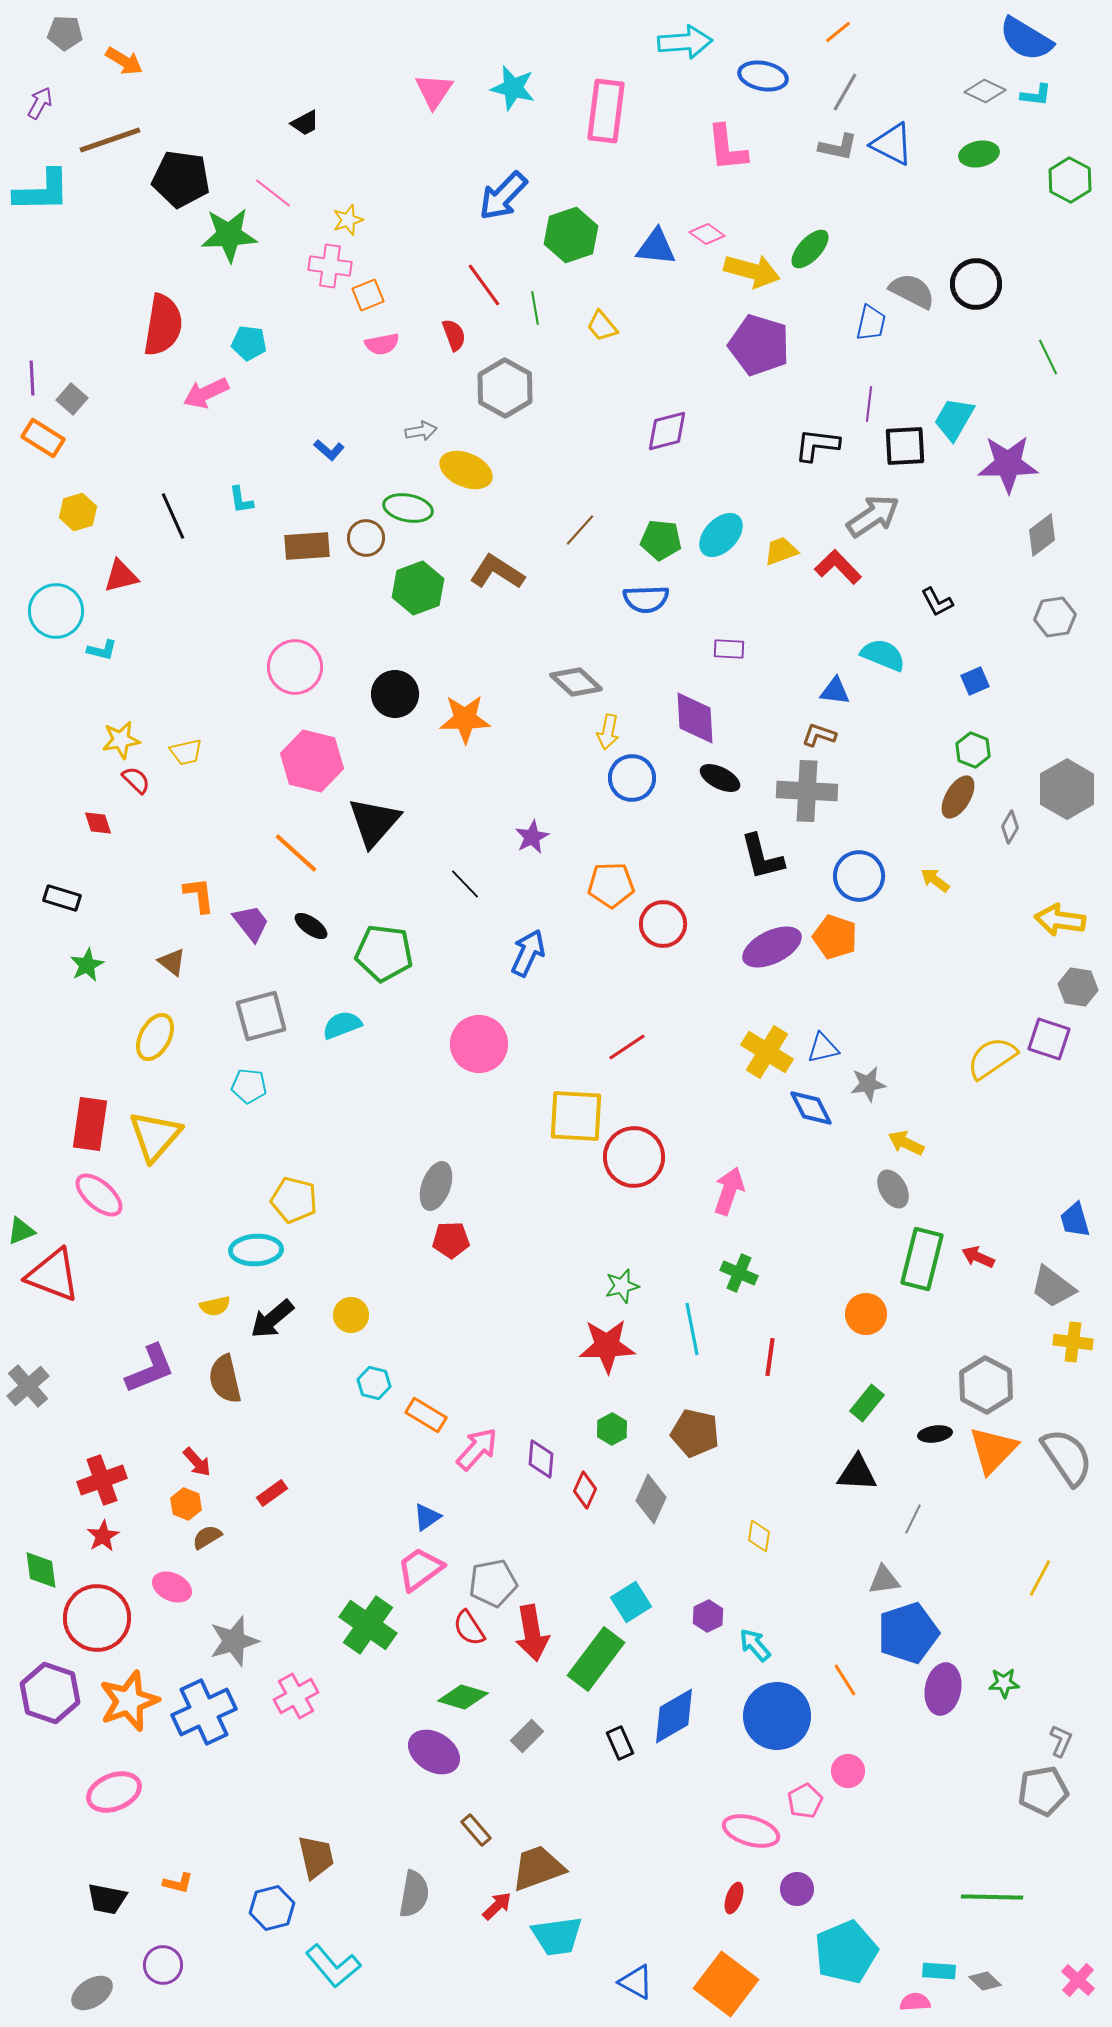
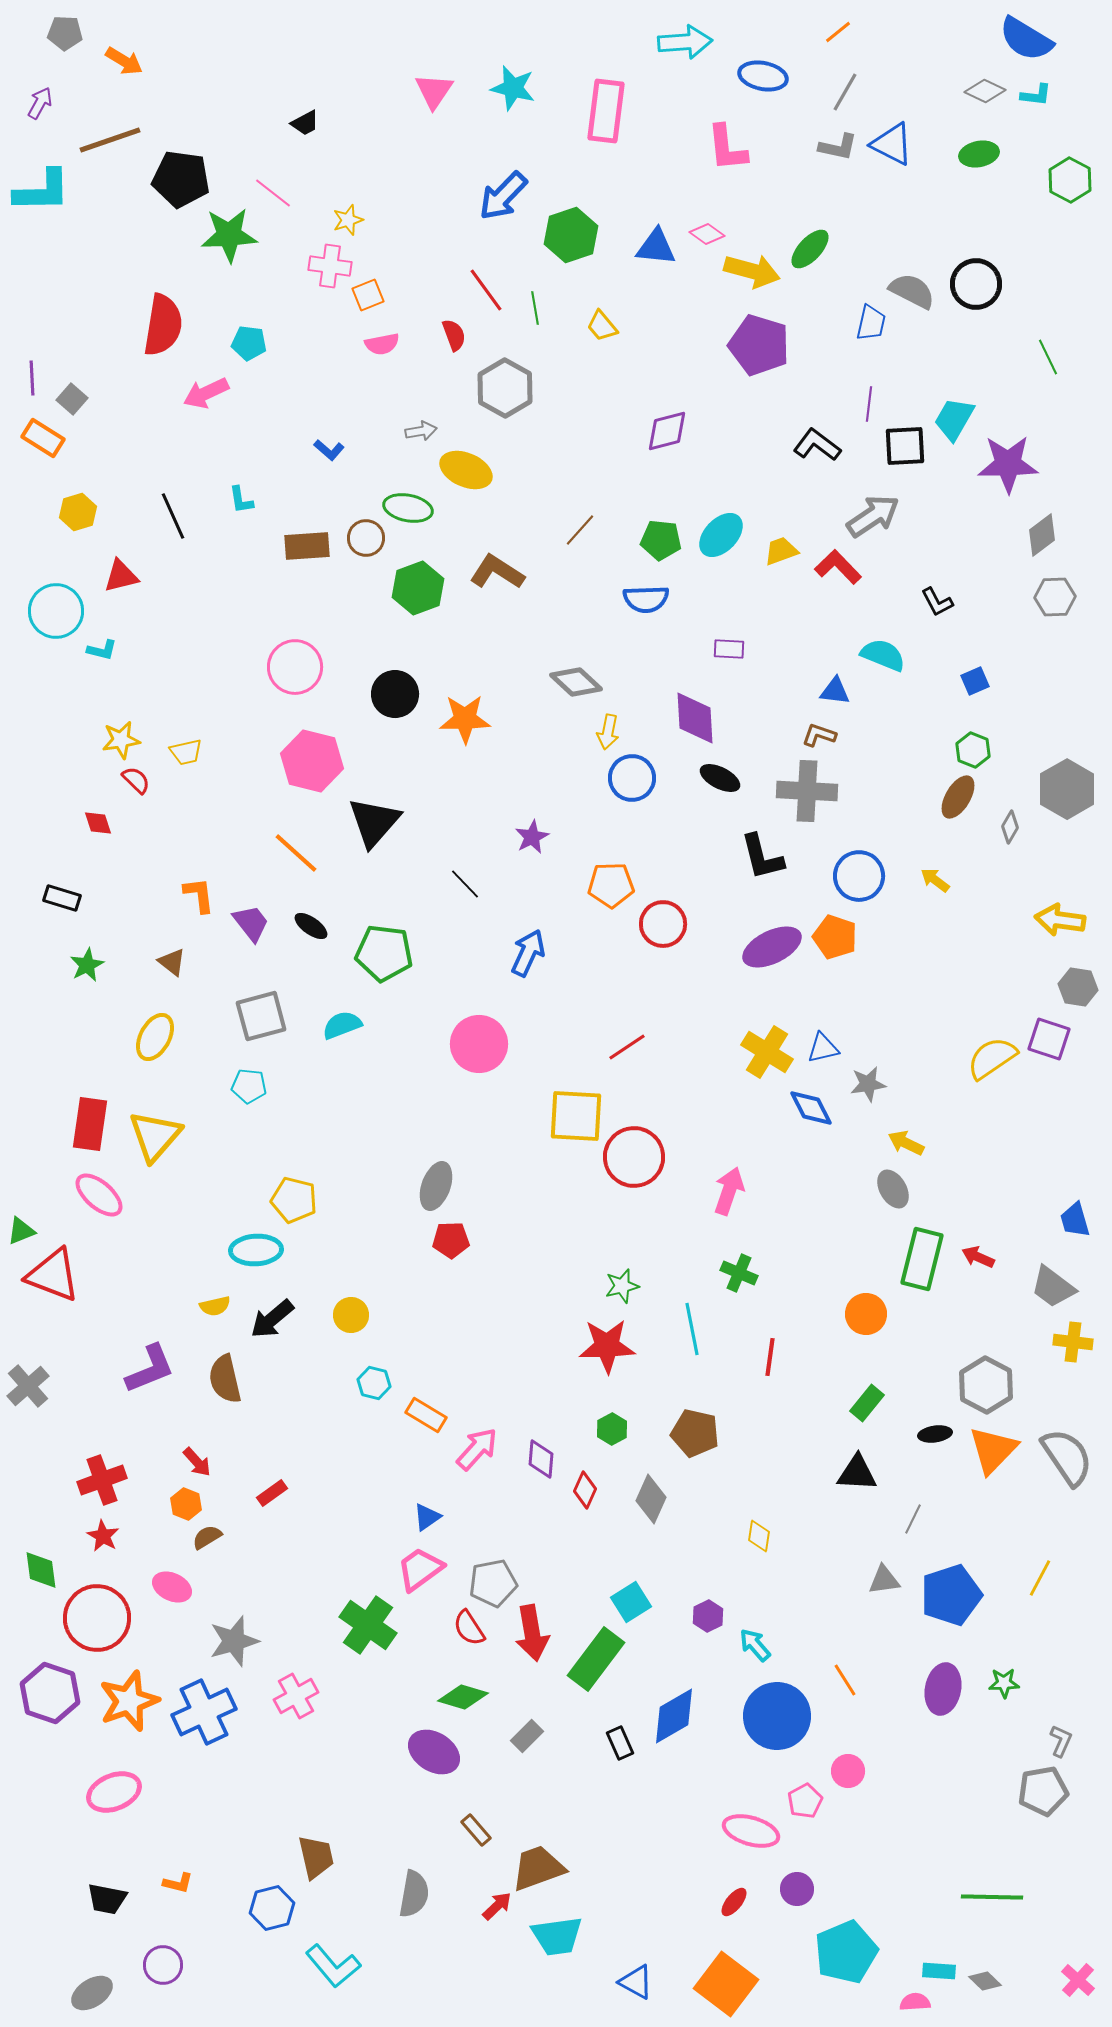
red line at (484, 285): moved 2 px right, 5 px down
black L-shape at (817, 445): rotated 30 degrees clockwise
gray hexagon at (1055, 617): moved 20 px up; rotated 6 degrees clockwise
red star at (103, 1536): rotated 12 degrees counterclockwise
blue pentagon at (908, 1633): moved 43 px right, 38 px up
red ellipse at (734, 1898): moved 4 px down; rotated 20 degrees clockwise
